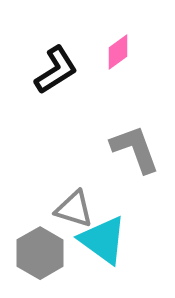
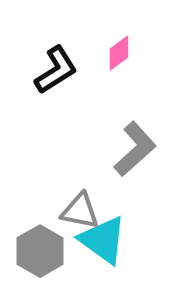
pink diamond: moved 1 px right, 1 px down
gray L-shape: rotated 68 degrees clockwise
gray triangle: moved 6 px right, 2 px down; rotated 6 degrees counterclockwise
gray hexagon: moved 2 px up
